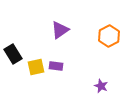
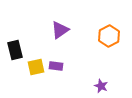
black rectangle: moved 2 px right, 4 px up; rotated 18 degrees clockwise
